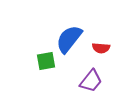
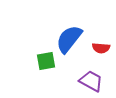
purple trapezoid: rotated 100 degrees counterclockwise
